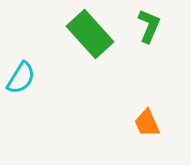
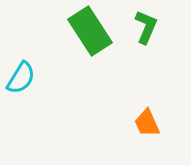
green L-shape: moved 3 px left, 1 px down
green rectangle: moved 3 px up; rotated 9 degrees clockwise
